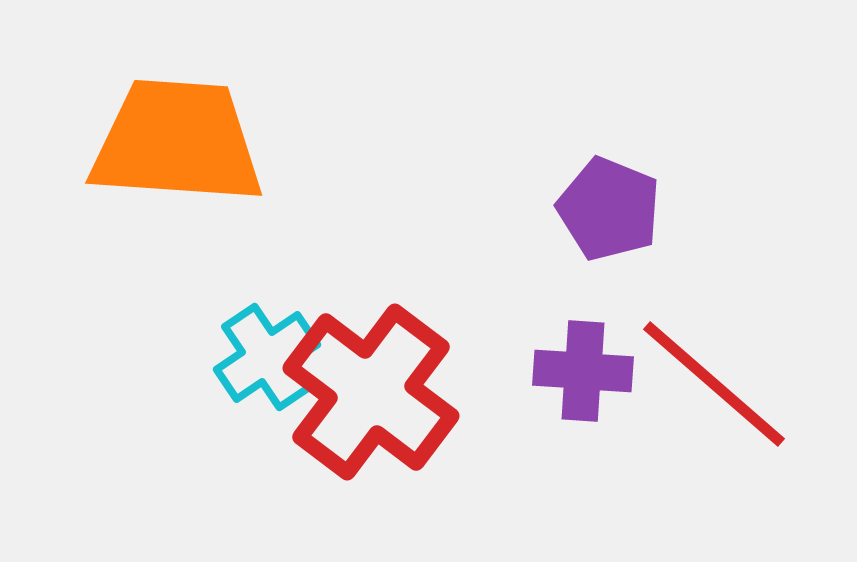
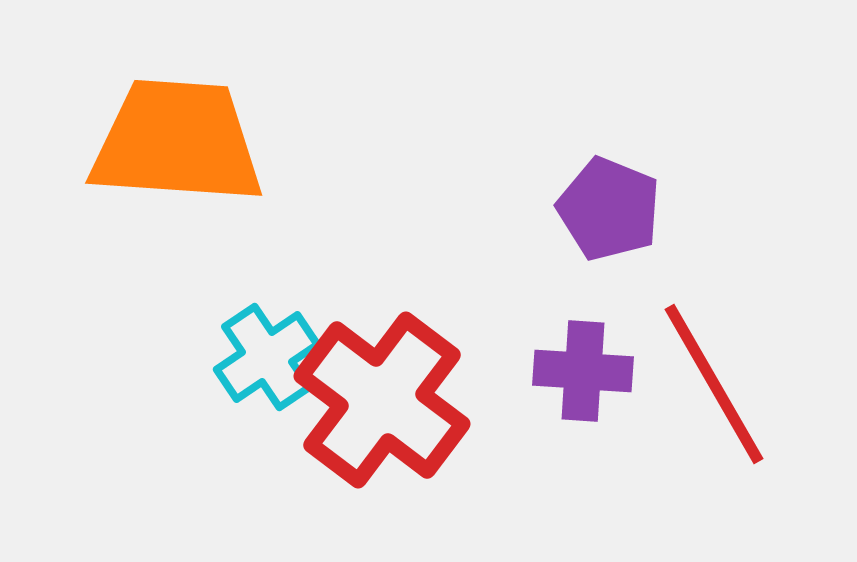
red line: rotated 19 degrees clockwise
red cross: moved 11 px right, 8 px down
